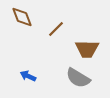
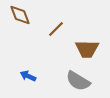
brown diamond: moved 2 px left, 2 px up
gray semicircle: moved 3 px down
